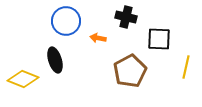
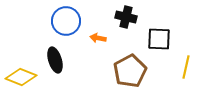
yellow diamond: moved 2 px left, 2 px up
